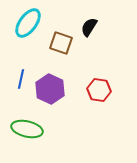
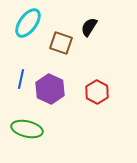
red hexagon: moved 2 px left, 2 px down; rotated 20 degrees clockwise
